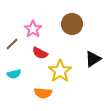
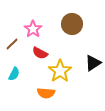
black triangle: moved 4 px down
cyan semicircle: rotated 48 degrees counterclockwise
orange semicircle: moved 3 px right
